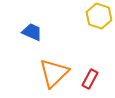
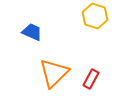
yellow hexagon: moved 4 px left
red rectangle: moved 1 px right
